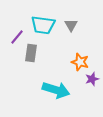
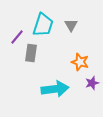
cyan trapezoid: rotated 80 degrees counterclockwise
purple star: moved 4 px down
cyan arrow: moved 1 px left, 1 px up; rotated 24 degrees counterclockwise
